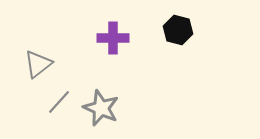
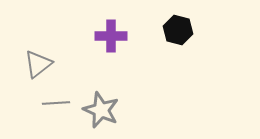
purple cross: moved 2 px left, 2 px up
gray line: moved 3 px left, 1 px down; rotated 44 degrees clockwise
gray star: moved 2 px down
